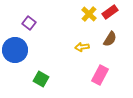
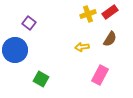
yellow cross: moved 1 px left; rotated 28 degrees clockwise
